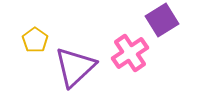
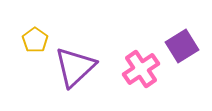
purple square: moved 20 px right, 26 px down
pink cross: moved 11 px right, 16 px down
